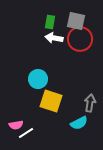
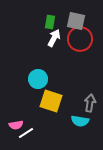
white arrow: rotated 108 degrees clockwise
cyan semicircle: moved 1 px right, 2 px up; rotated 36 degrees clockwise
